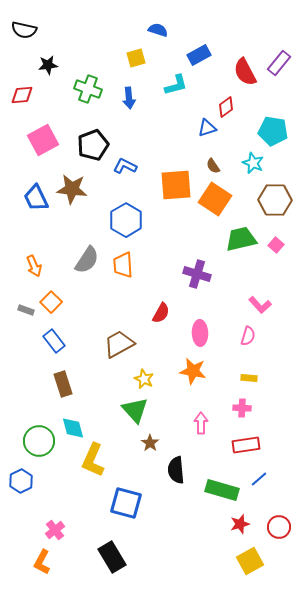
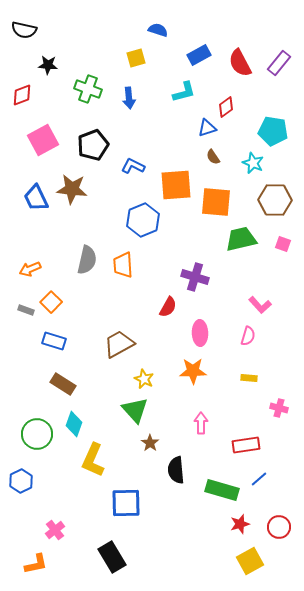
black star at (48, 65): rotated 12 degrees clockwise
red semicircle at (245, 72): moved 5 px left, 9 px up
cyan L-shape at (176, 85): moved 8 px right, 7 px down
red diamond at (22, 95): rotated 15 degrees counterclockwise
blue L-shape at (125, 166): moved 8 px right
brown semicircle at (213, 166): moved 9 px up
orange square at (215, 199): moved 1 px right, 3 px down; rotated 28 degrees counterclockwise
blue hexagon at (126, 220): moved 17 px right; rotated 8 degrees clockwise
pink square at (276, 245): moved 7 px right, 1 px up; rotated 21 degrees counterclockwise
gray semicircle at (87, 260): rotated 20 degrees counterclockwise
orange arrow at (34, 266): moved 4 px left, 3 px down; rotated 90 degrees clockwise
purple cross at (197, 274): moved 2 px left, 3 px down
red semicircle at (161, 313): moved 7 px right, 6 px up
blue rectangle at (54, 341): rotated 35 degrees counterclockwise
orange star at (193, 371): rotated 12 degrees counterclockwise
brown rectangle at (63, 384): rotated 40 degrees counterclockwise
pink cross at (242, 408): moved 37 px right; rotated 12 degrees clockwise
cyan diamond at (73, 428): moved 1 px right, 4 px up; rotated 35 degrees clockwise
green circle at (39, 441): moved 2 px left, 7 px up
blue square at (126, 503): rotated 16 degrees counterclockwise
orange L-shape at (42, 562): moved 6 px left, 2 px down; rotated 130 degrees counterclockwise
